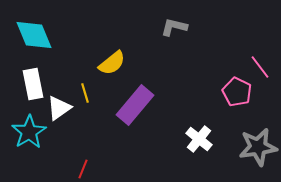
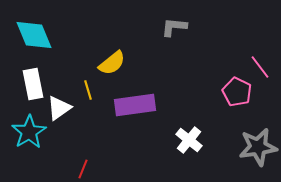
gray L-shape: rotated 8 degrees counterclockwise
yellow line: moved 3 px right, 3 px up
purple rectangle: rotated 42 degrees clockwise
white cross: moved 10 px left, 1 px down
